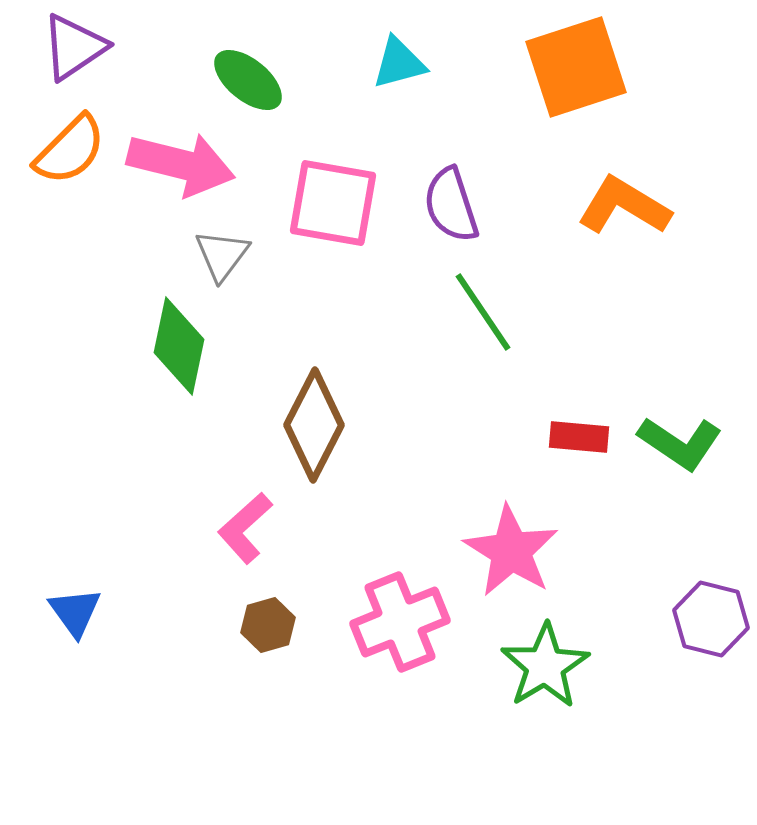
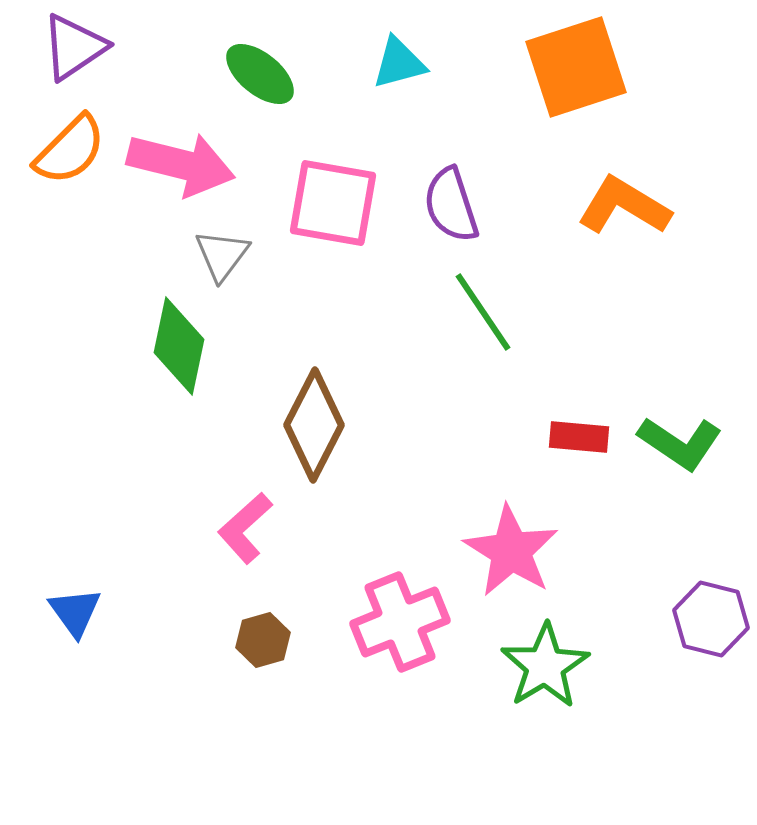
green ellipse: moved 12 px right, 6 px up
brown hexagon: moved 5 px left, 15 px down
